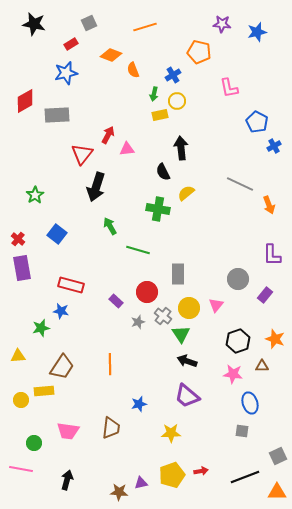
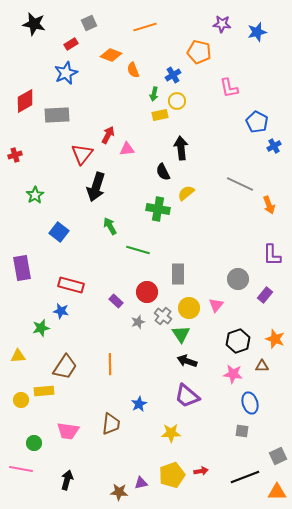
blue star at (66, 73): rotated 10 degrees counterclockwise
blue square at (57, 234): moved 2 px right, 2 px up
red cross at (18, 239): moved 3 px left, 84 px up; rotated 32 degrees clockwise
brown trapezoid at (62, 367): moved 3 px right
blue star at (139, 404): rotated 14 degrees counterclockwise
brown trapezoid at (111, 428): moved 4 px up
